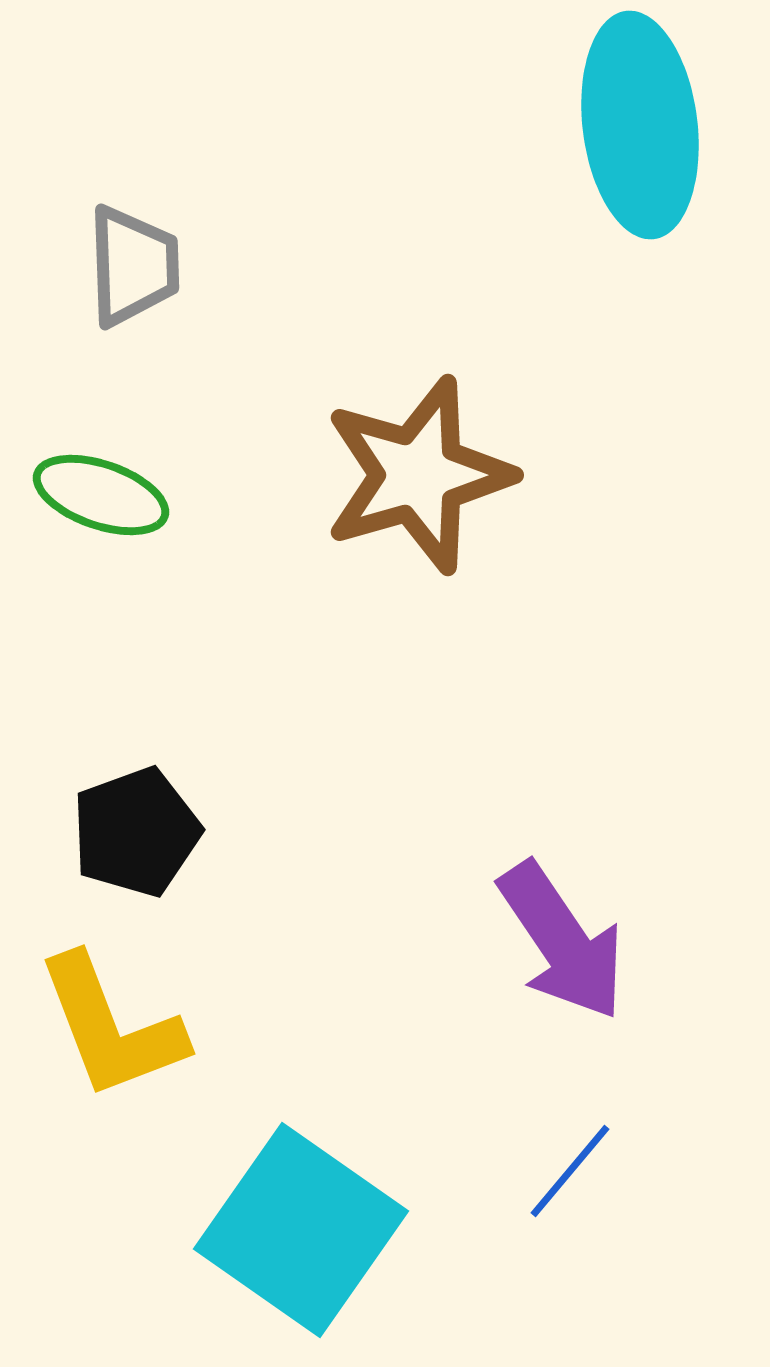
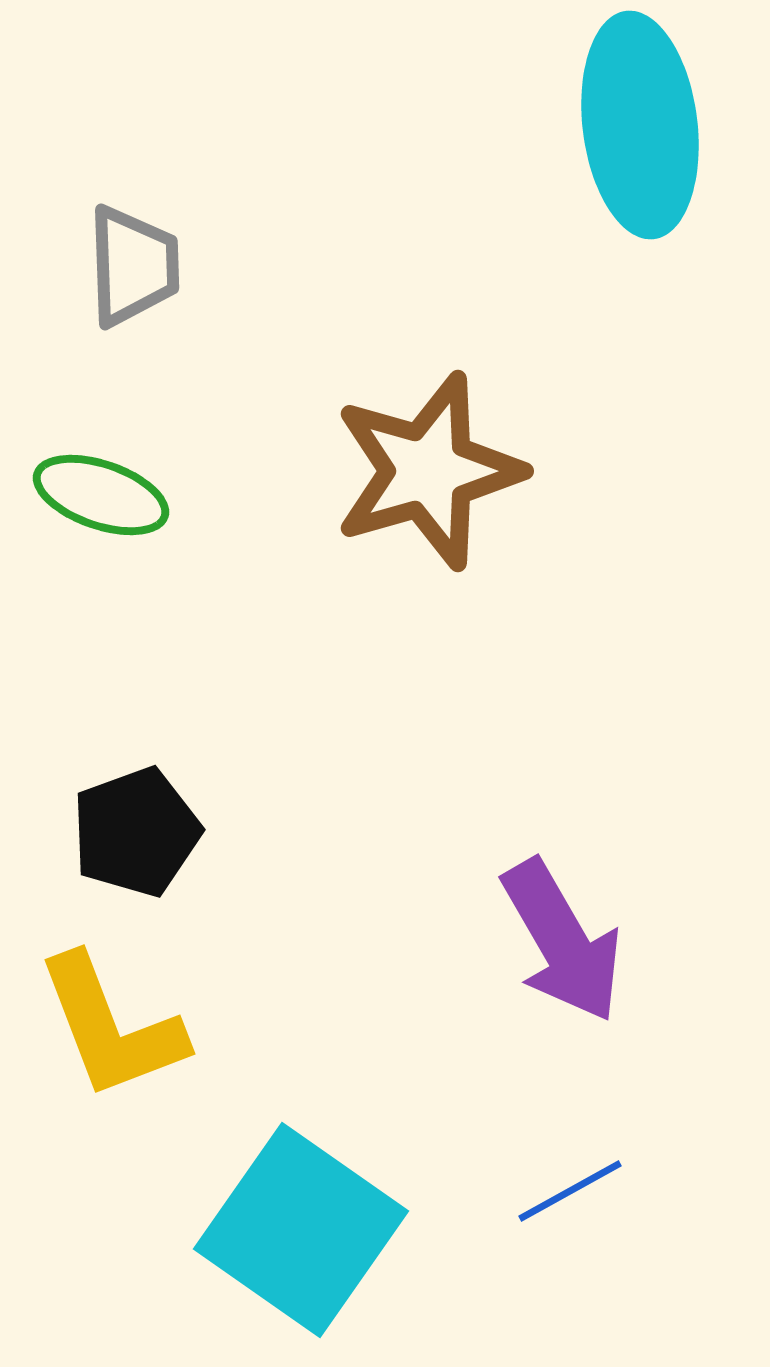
brown star: moved 10 px right, 4 px up
purple arrow: rotated 4 degrees clockwise
blue line: moved 20 px down; rotated 21 degrees clockwise
